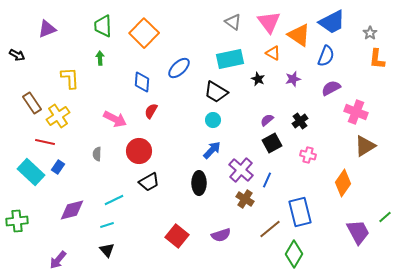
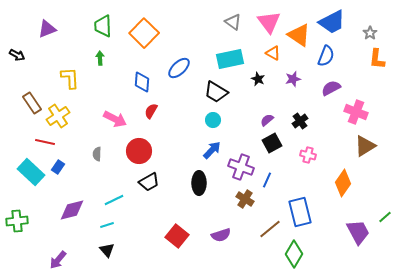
purple cross at (241, 170): moved 3 px up; rotated 20 degrees counterclockwise
